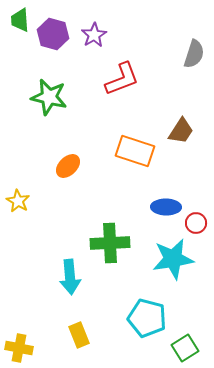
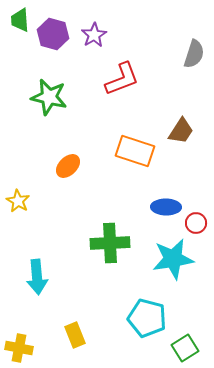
cyan arrow: moved 33 px left
yellow rectangle: moved 4 px left
